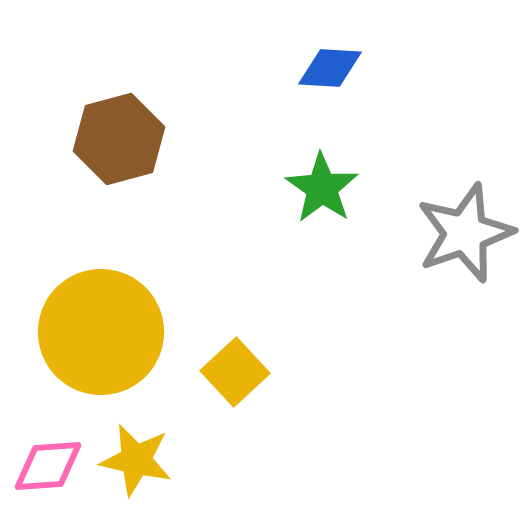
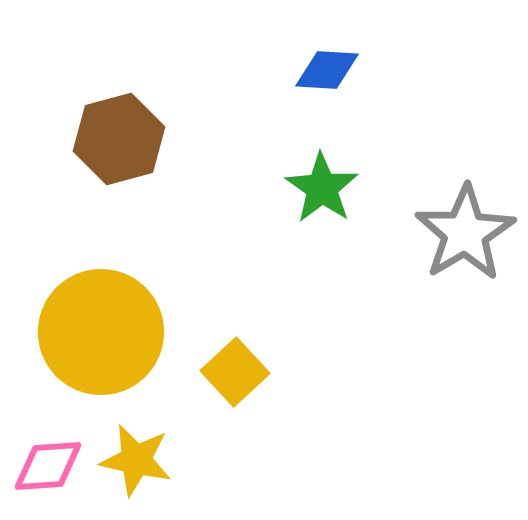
blue diamond: moved 3 px left, 2 px down
gray star: rotated 12 degrees counterclockwise
